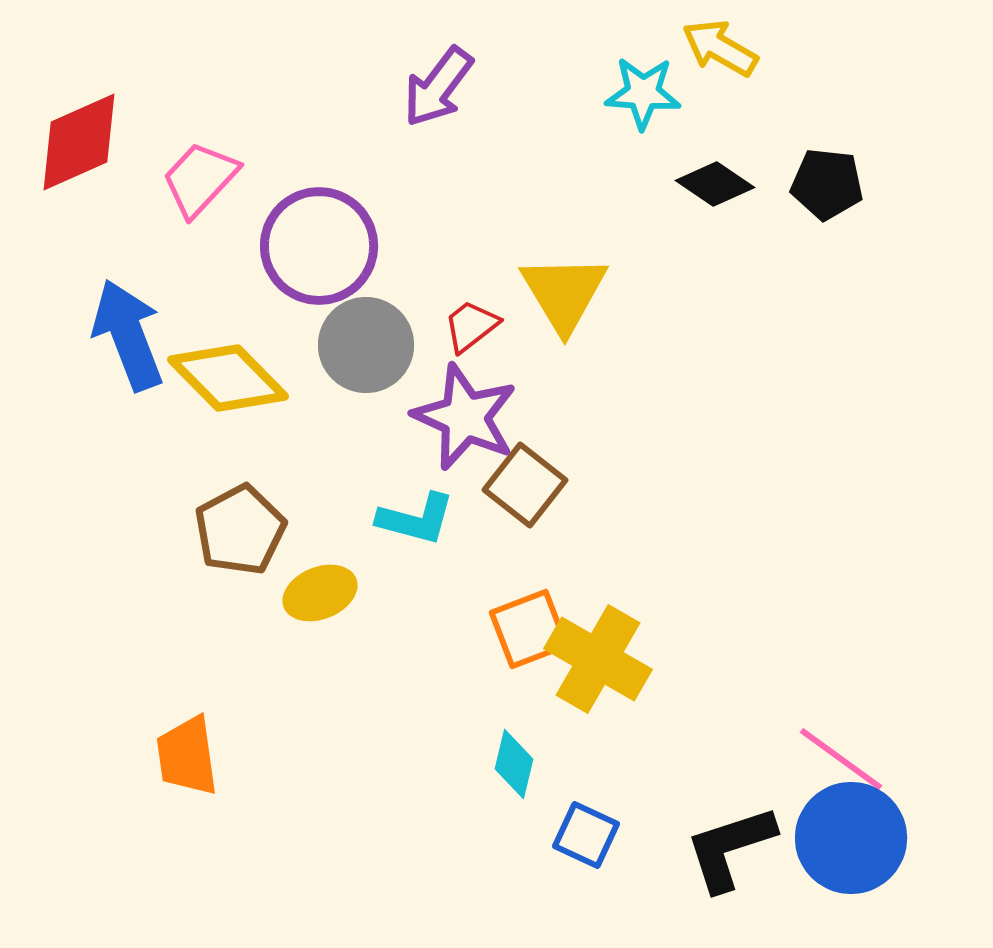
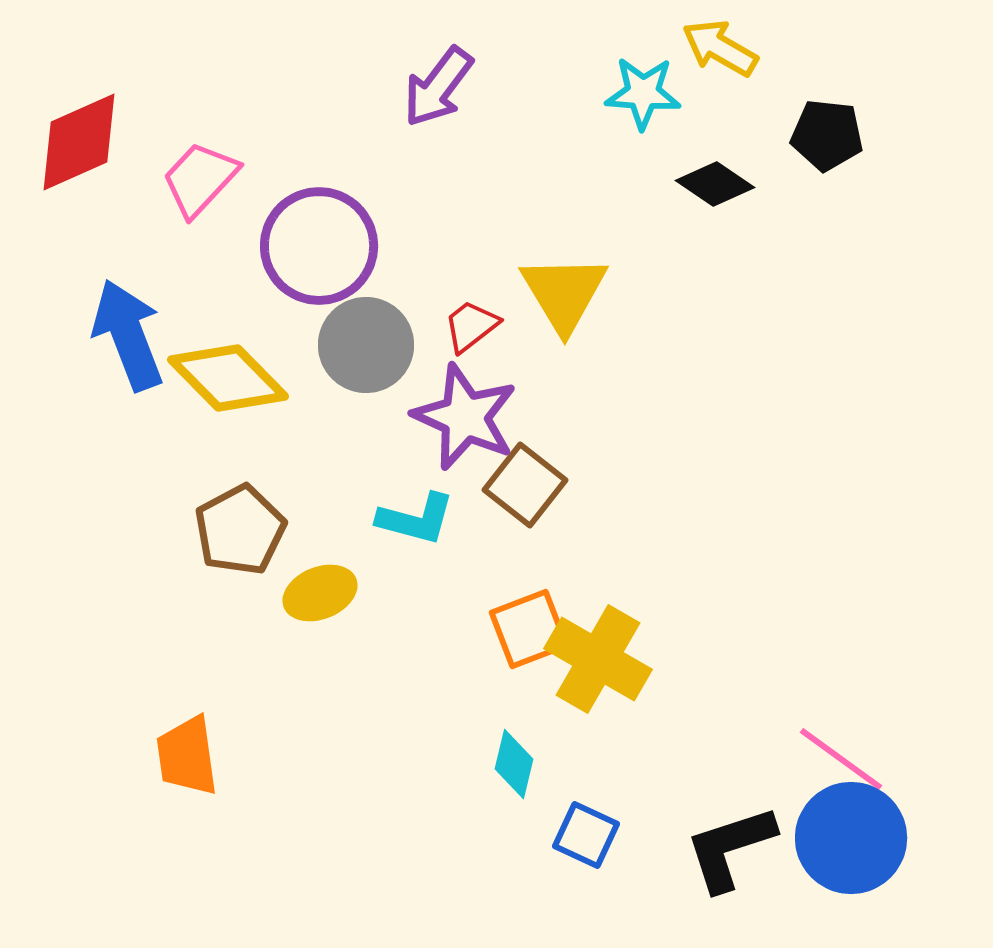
black pentagon: moved 49 px up
